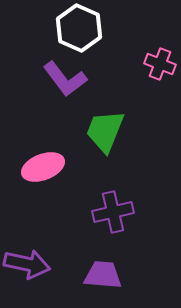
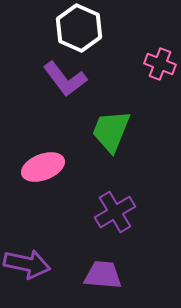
green trapezoid: moved 6 px right
purple cross: moved 2 px right; rotated 18 degrees counterclockwise
